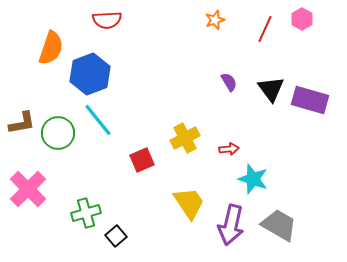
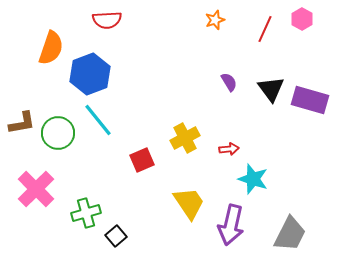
pink cross: moved 8 px right
gray trapezoid: moved 11 px right, 9 px down; rotated 87 degrees clockwise
